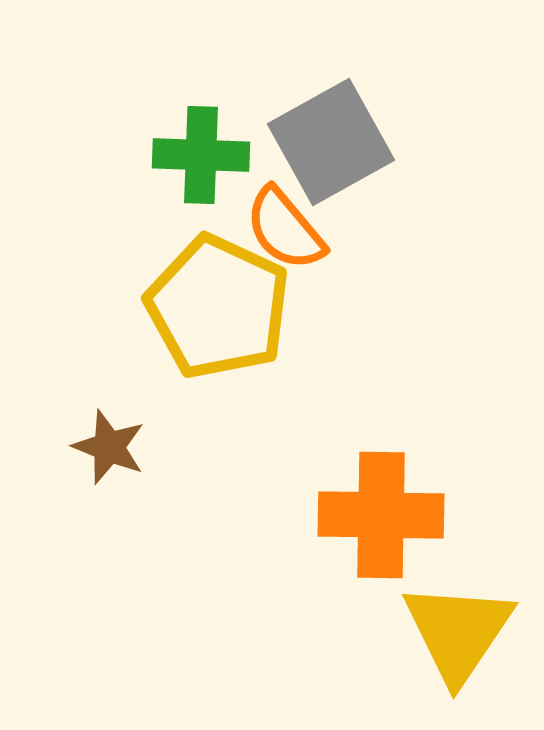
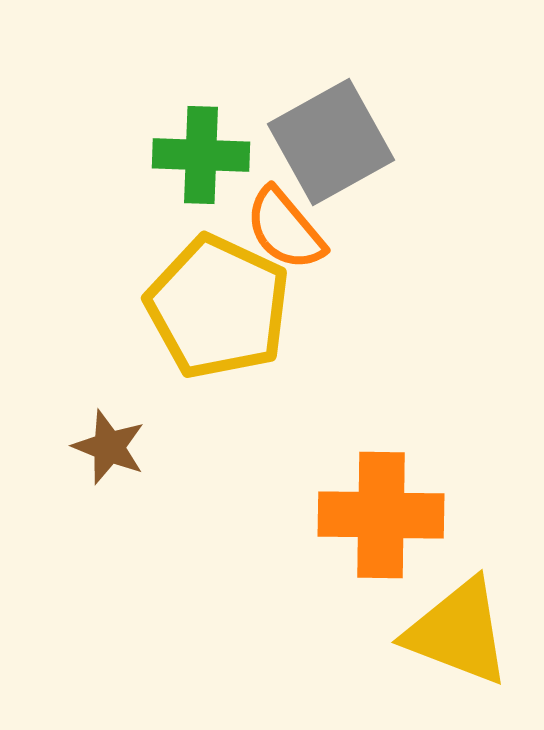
yellow triangle: rotated 43 degrees counterclockwise
